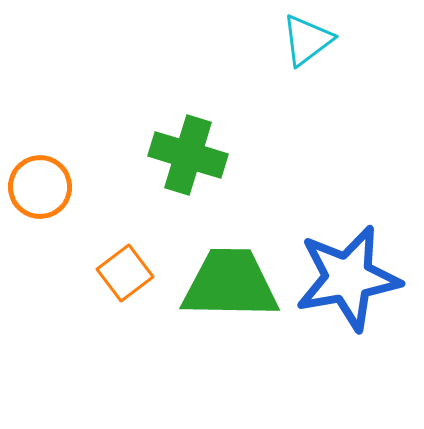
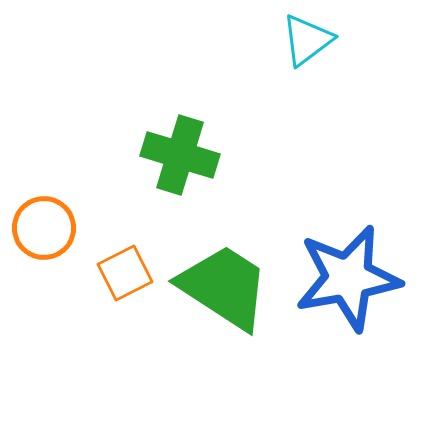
green cross: moved 8 px left
orange circle: moved 4 px right, 41 px down
orange square: rotated 10 degrees clockwise
green trapezoid: moved 6 px left, 3 px down; rotated 32 degrees clockwise
